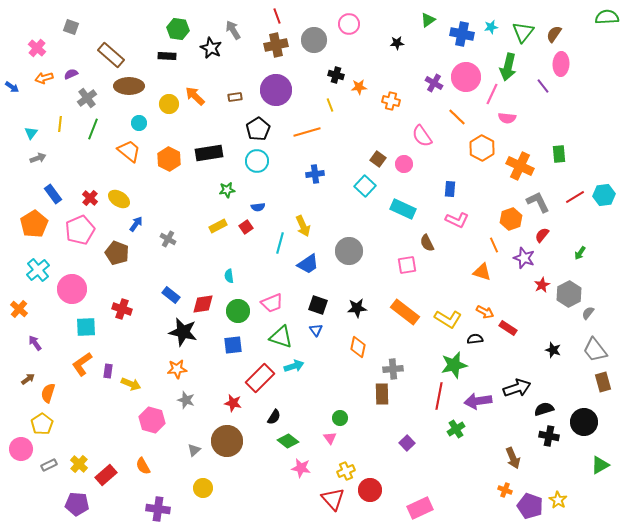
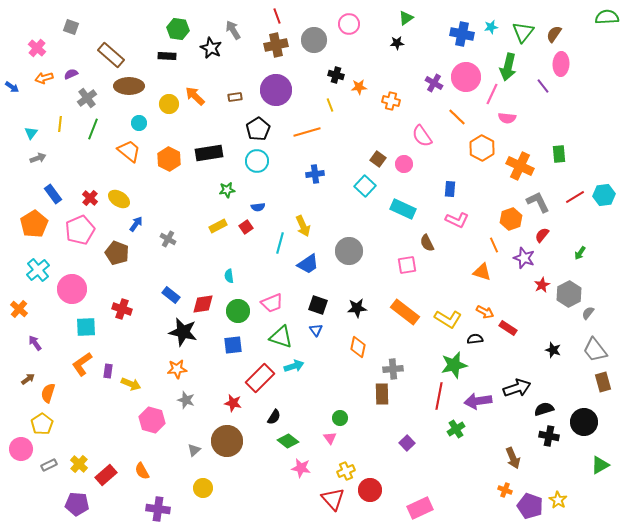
green triangle at (428, 20): moved 22 px left, 2 px up
orange semicircle at (143, 466): moved 1 px left, 5 px down
